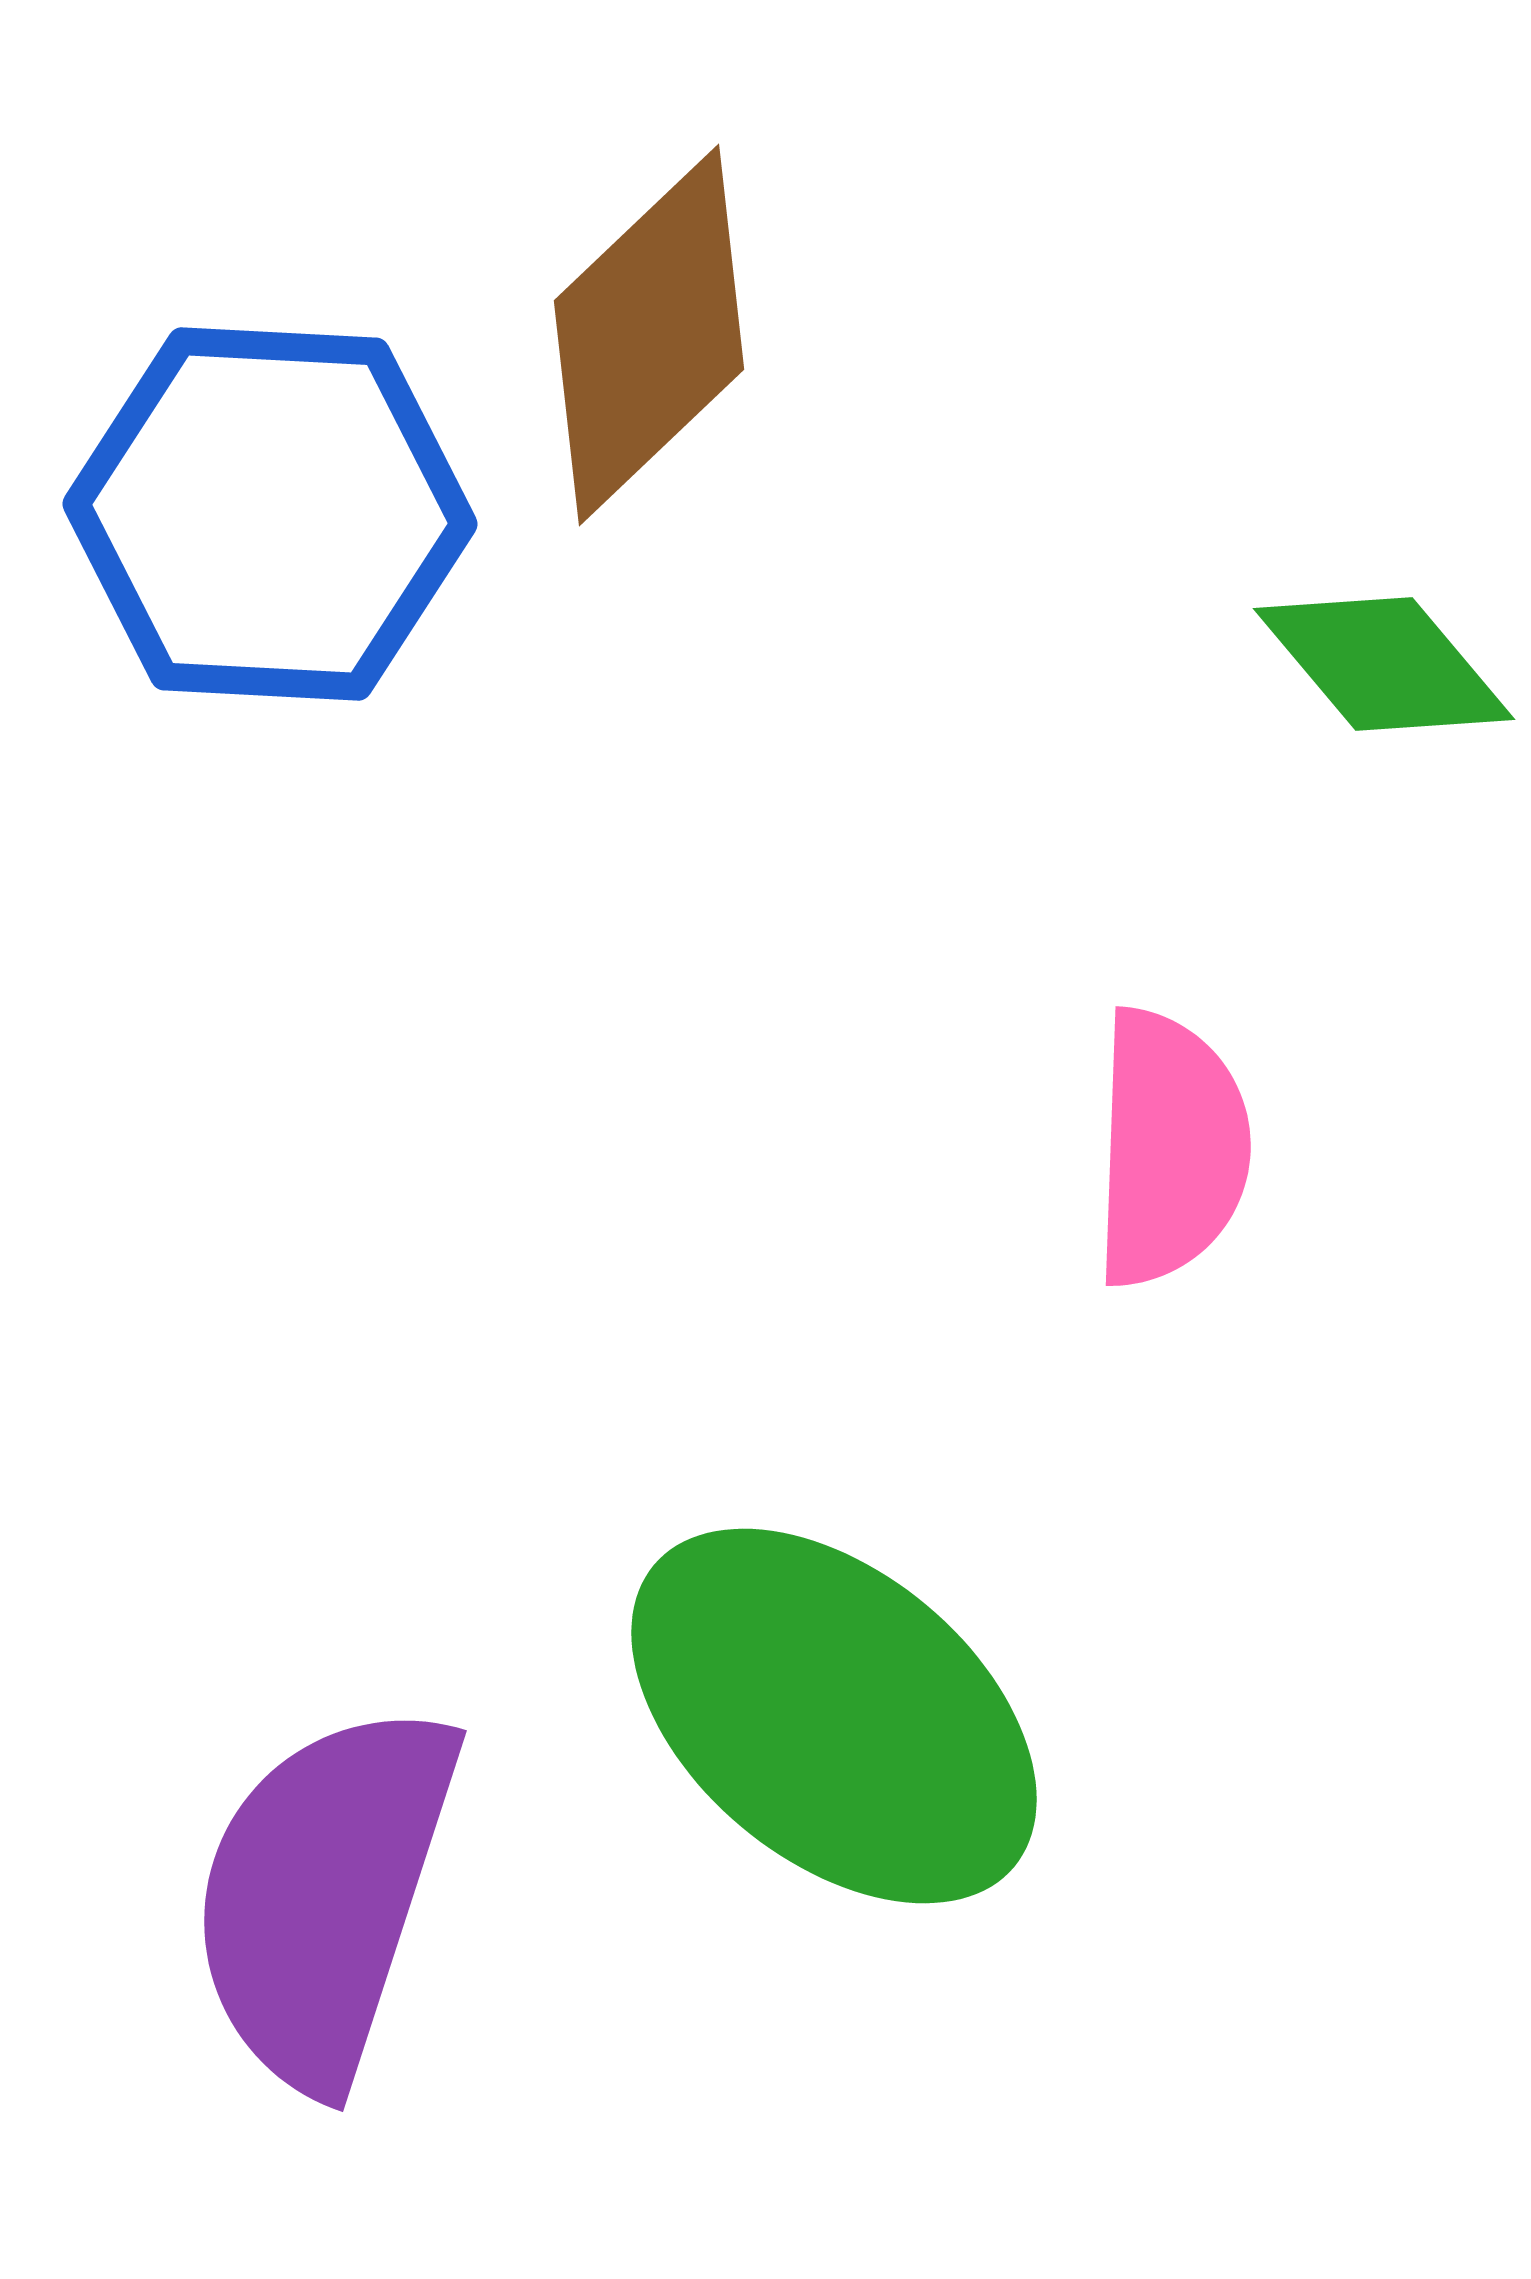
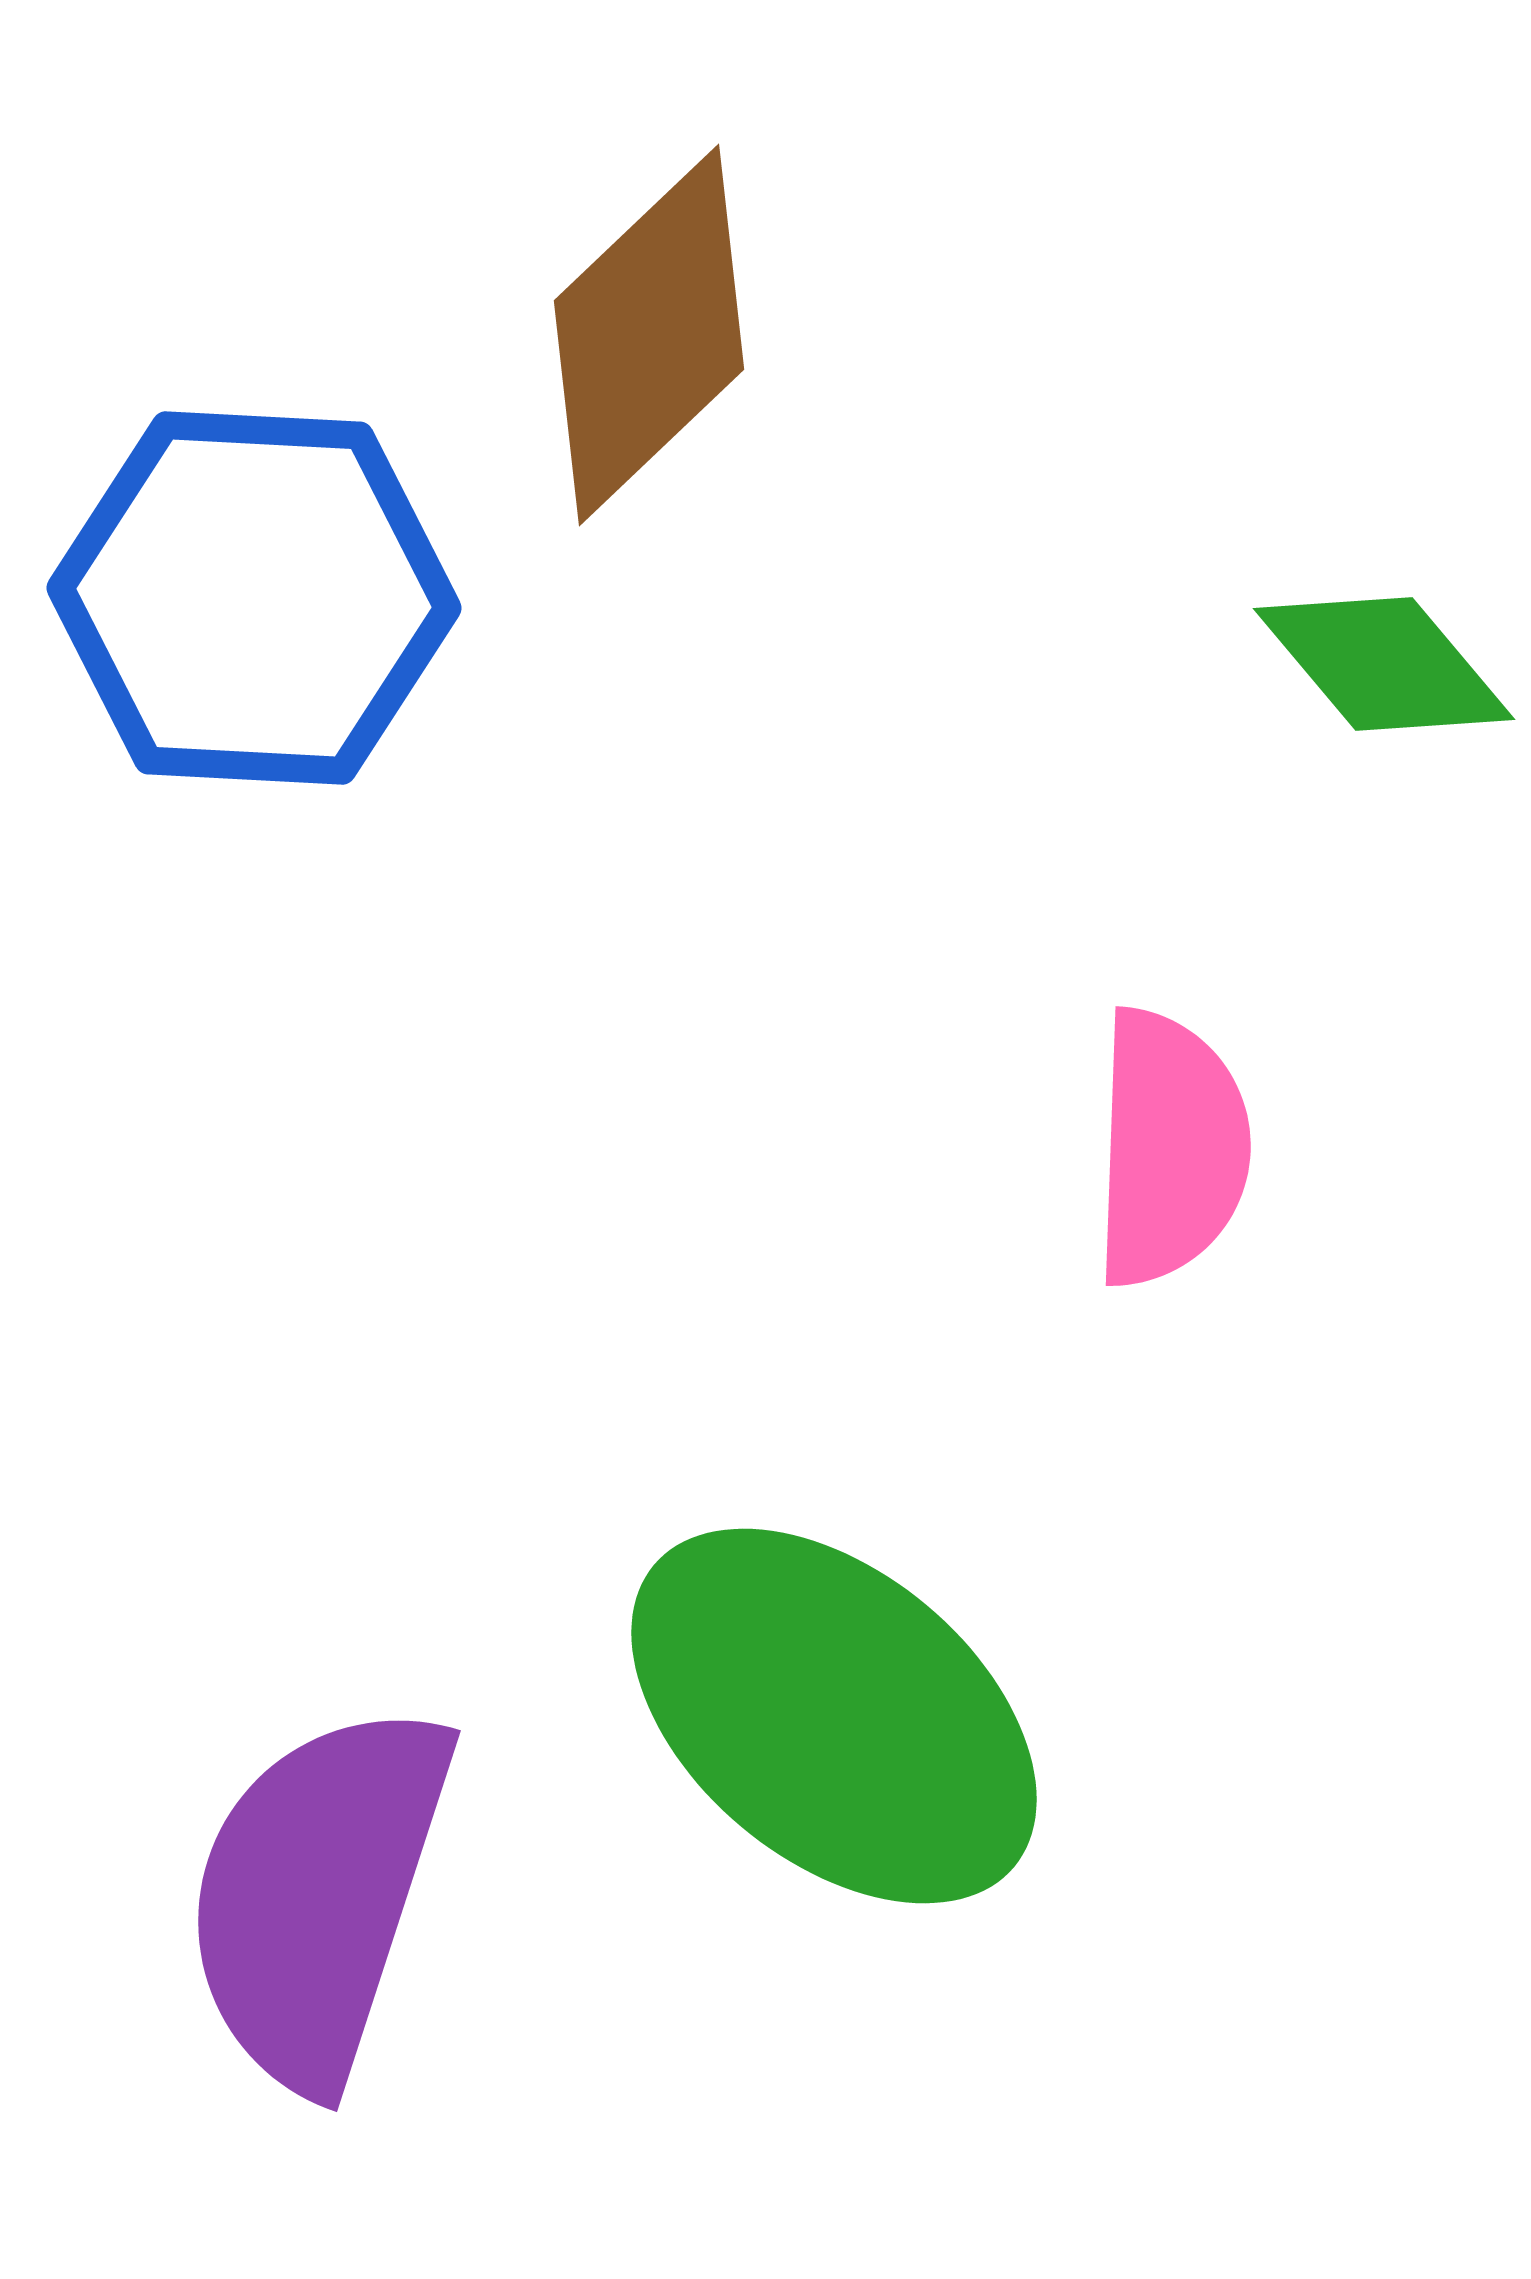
blue hexagon: moved 16 px left, 84 px down
purple semicircle: moved 6 px left
